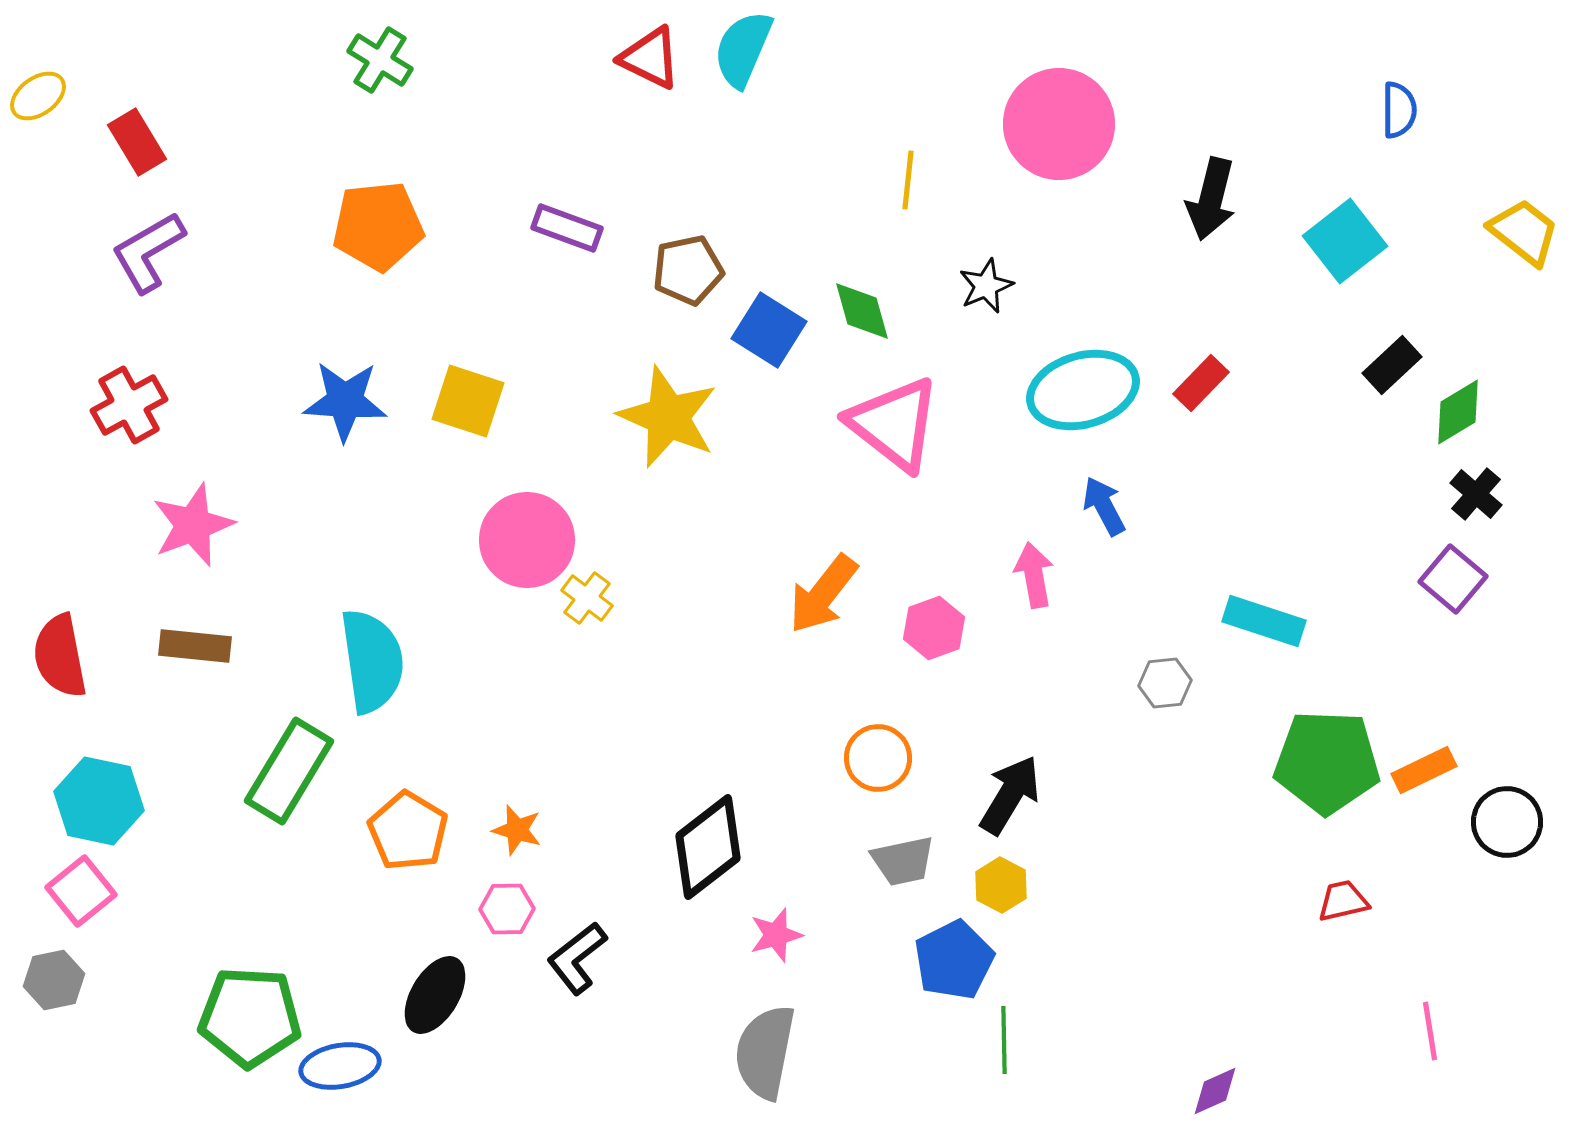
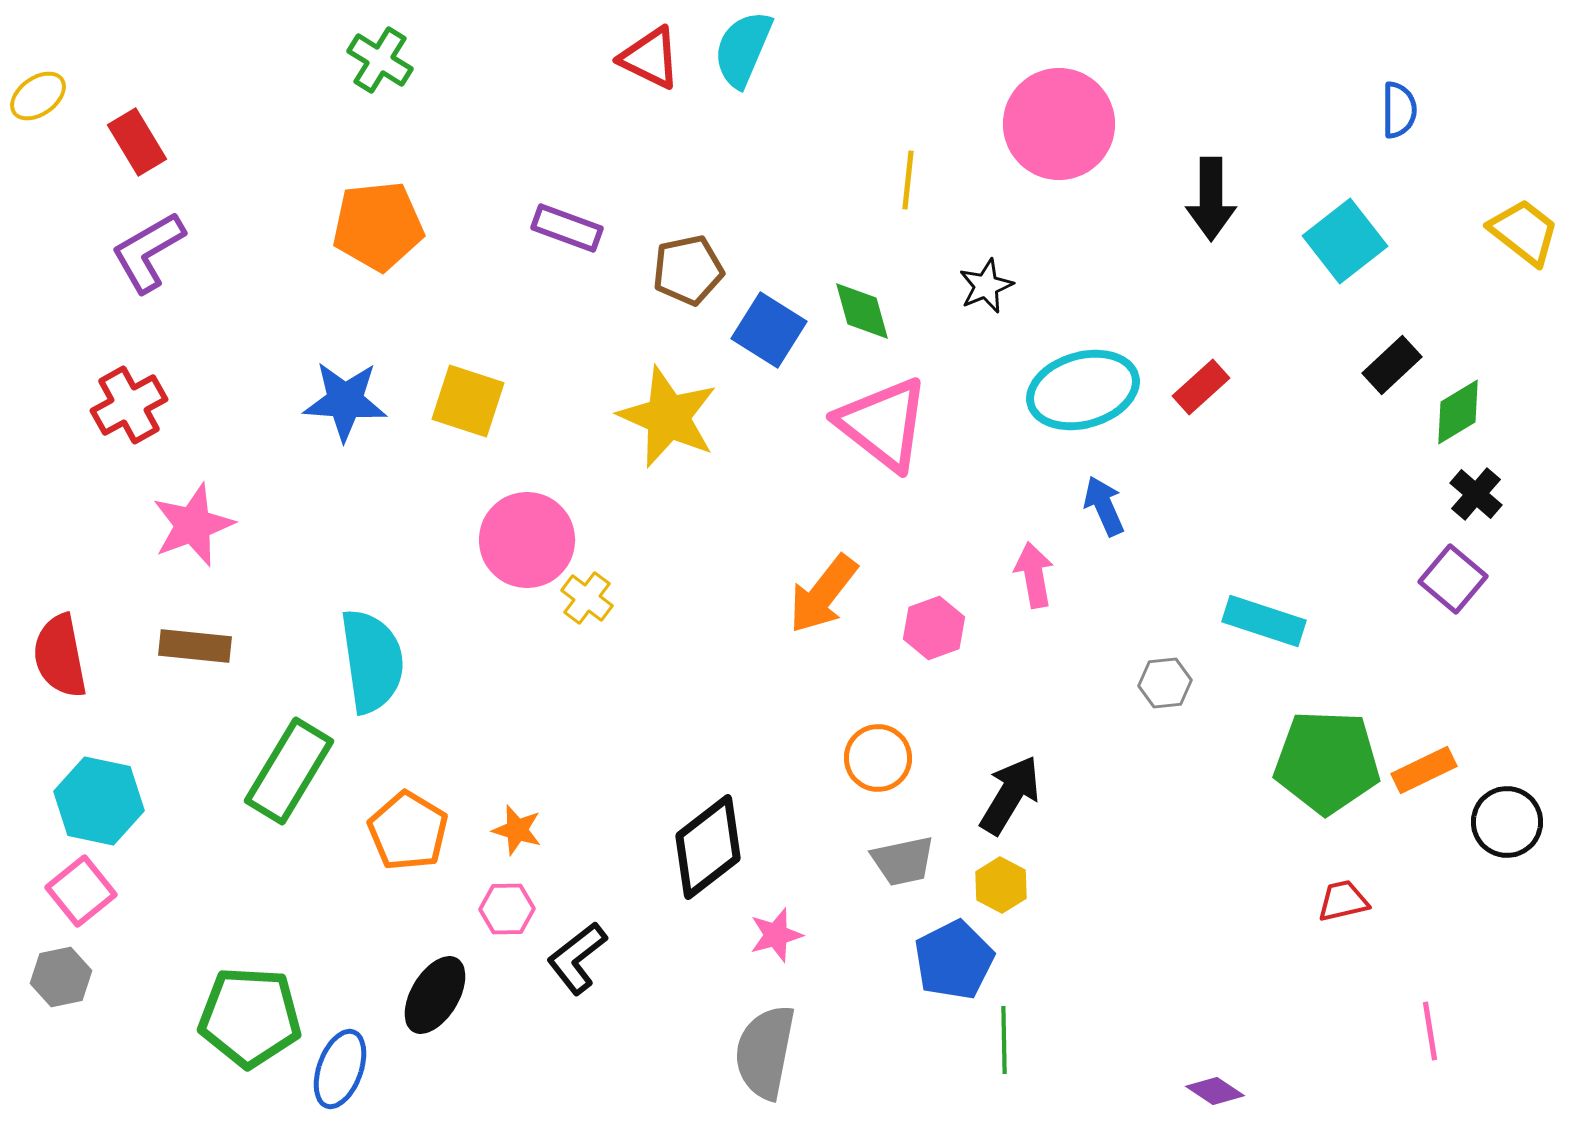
black arrow at (1211, 199): rotated 14 degrees counterclockwise
red rectangle at (1201, 383): moved 4 px down; rotated 4 degrees clockwise
pink triangle at (894, 424): moved 11 px left
blue arrow at (1104, 506): rotated 4 degrees clockwise
gray hexagon at (54, 980): moved 7 px right, 3 px up
blue ellipse at (340, 1066): moved 3 px down; rotated 60 degrees counterclockwise
purple diamond at (1215, 1091): rotated 58 degrees clockwise
